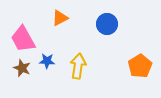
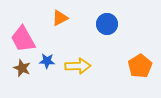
yellow arrow: rotated 80 degrees clockwise
